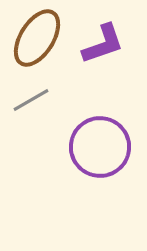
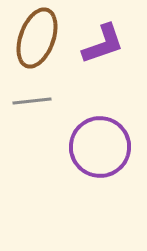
brown ellipse: rotated 12 degrees counterclockwise
gray line: moved 1 px right, 1 px down; rotated 24 degrees clockwise
